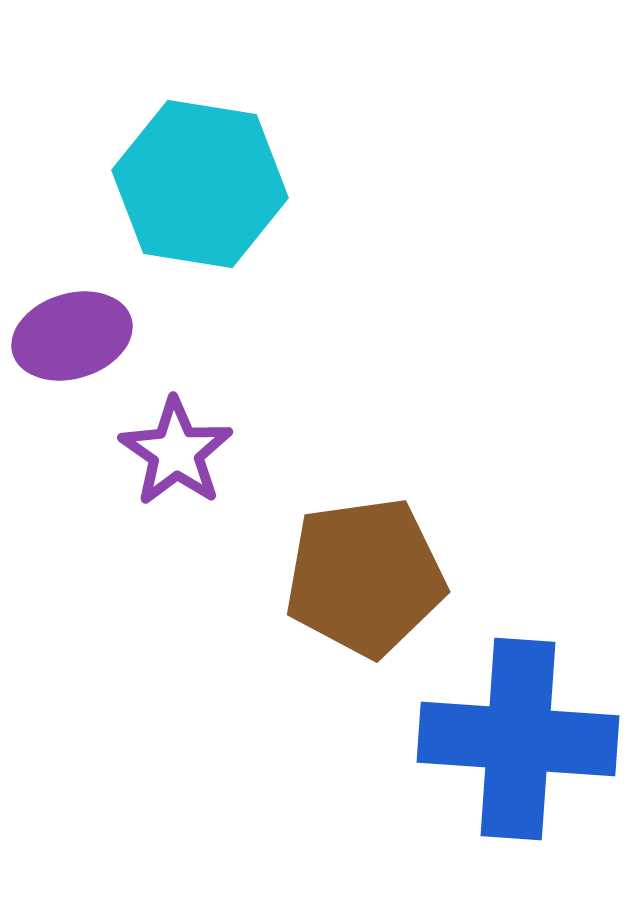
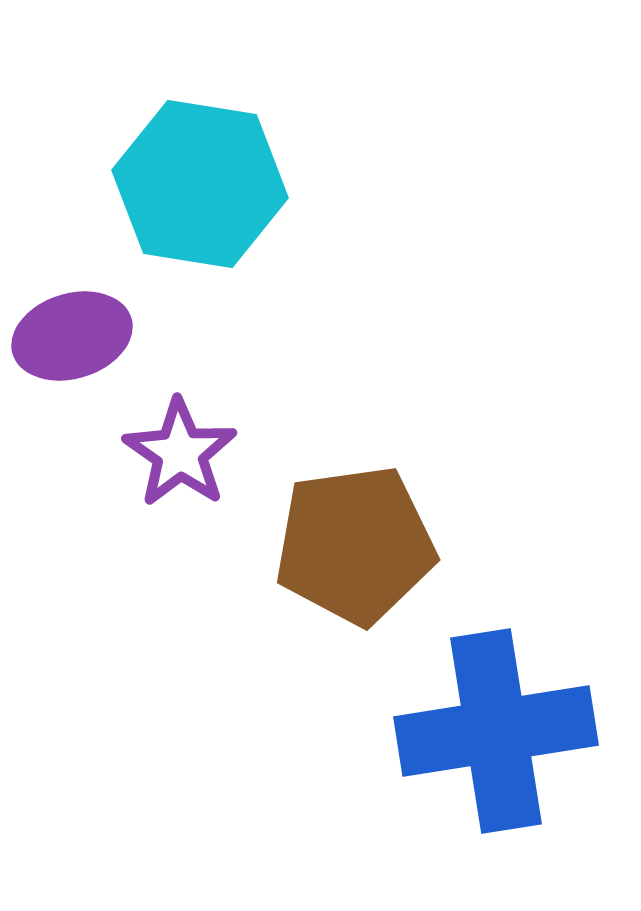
purple star: moved 4 px right, 1 px down
brown pentagon: moved 10 px left, 32 px up
blue cross: moved 22 px left, 8 px up; rotated 13 degrees counterclockwise
